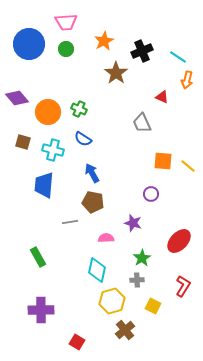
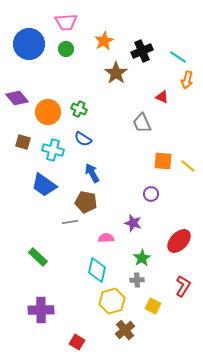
blue trapezoid: rotated 60 degrees counterclockwise
brown pentagon: moved 7 px left
green rectangle: rotated 18 degrees counterclockwise
